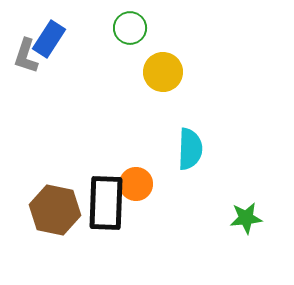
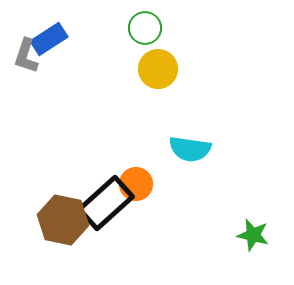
green circle: moved 15 px right
blue rectangle: rotated 24 degrees clockwise
yellow circle: moved 5 px left, 3 px up
cyan semicircle: rotated 96 degrees clockwise
black rectangle: rotated 46 degrees clockwise
brown hexagon: moved 8 px right, 10 px down
green star: moved 7 px right, 17 px down; rotated 20 degrees clockwise
